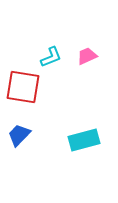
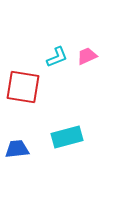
cyan L-shape: moved 6 px right
blue trapezoid: moved 2 px left, 14 px down; rotated 40 degrees clockwise
cyan rectangle: moved 17 px left, 3 px up
